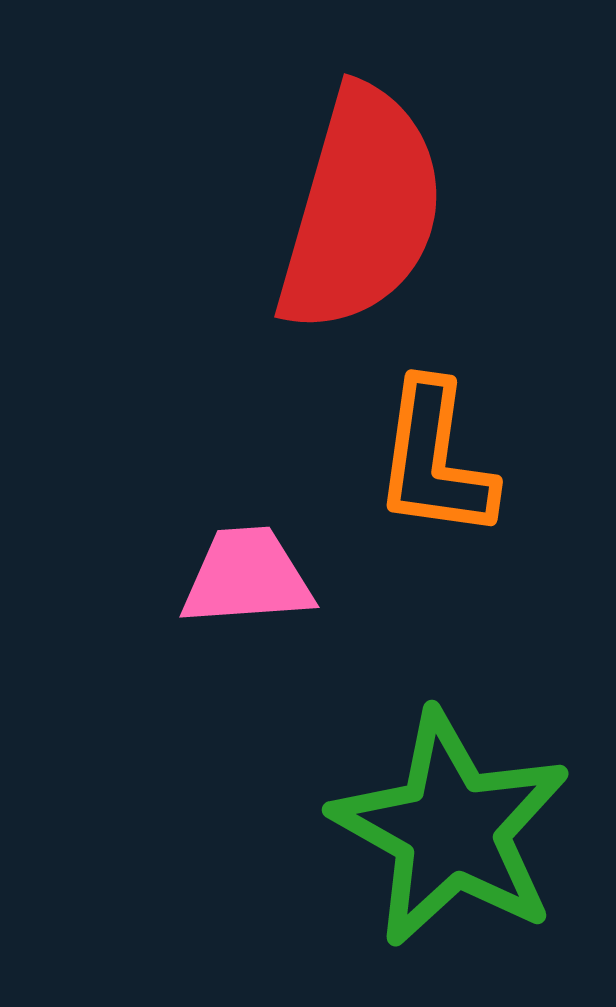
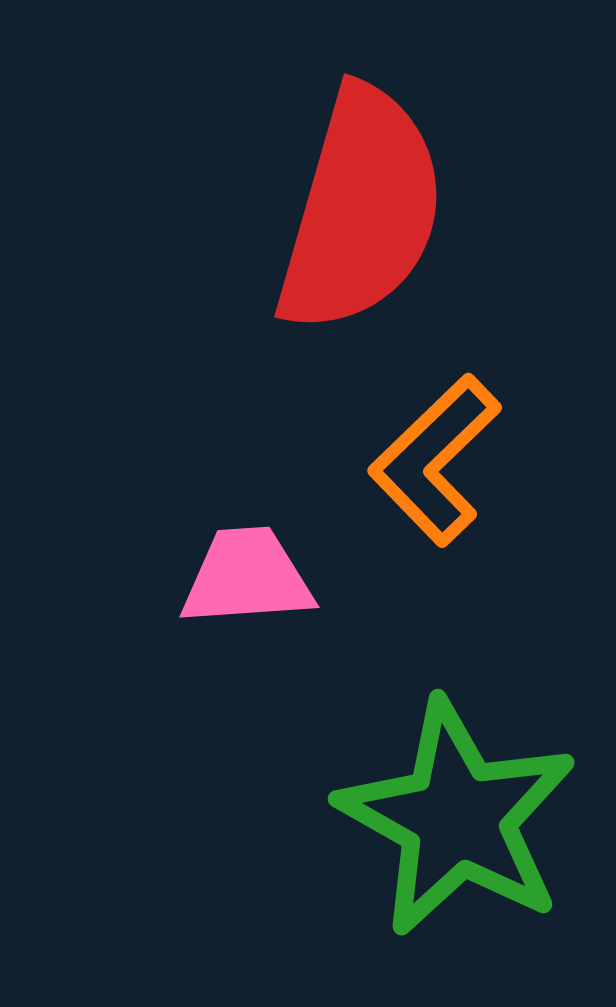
orange L-shape: rotated 38 degrees clockwise
green star: moved 6 px right, 11 px up
